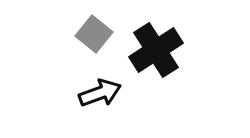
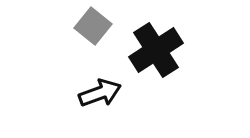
gray square: moved 1 px left, 8 px up
